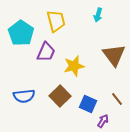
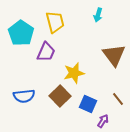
yellow trapezoid: moved 1 px left, 1 px down
yellow star: moved 7 px down
brown line: moved 1 px right
